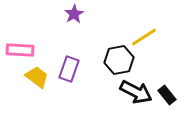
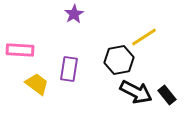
purple rectangle: rotated 10 degrees counterclockwise
yellow trapezoid: moved 7 px down
